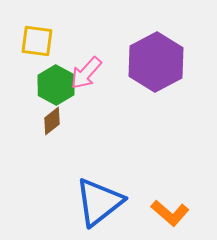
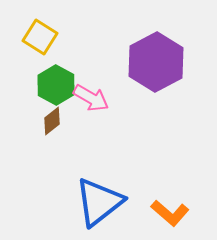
yellow square: moved 3 px right, 4 px up; rotated 24 degrees clockwise
pink arrow: moved 5 px right, 25 px down; rotated 102 degrees counterclockwise
